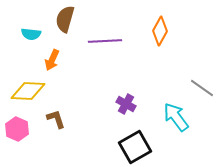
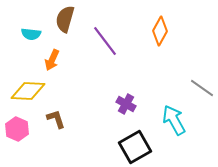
purple line: rotated 56 degrees clockwise
cyan arrow: moved 2 px left, 3 px down; rotated 8 degrees clockwise
